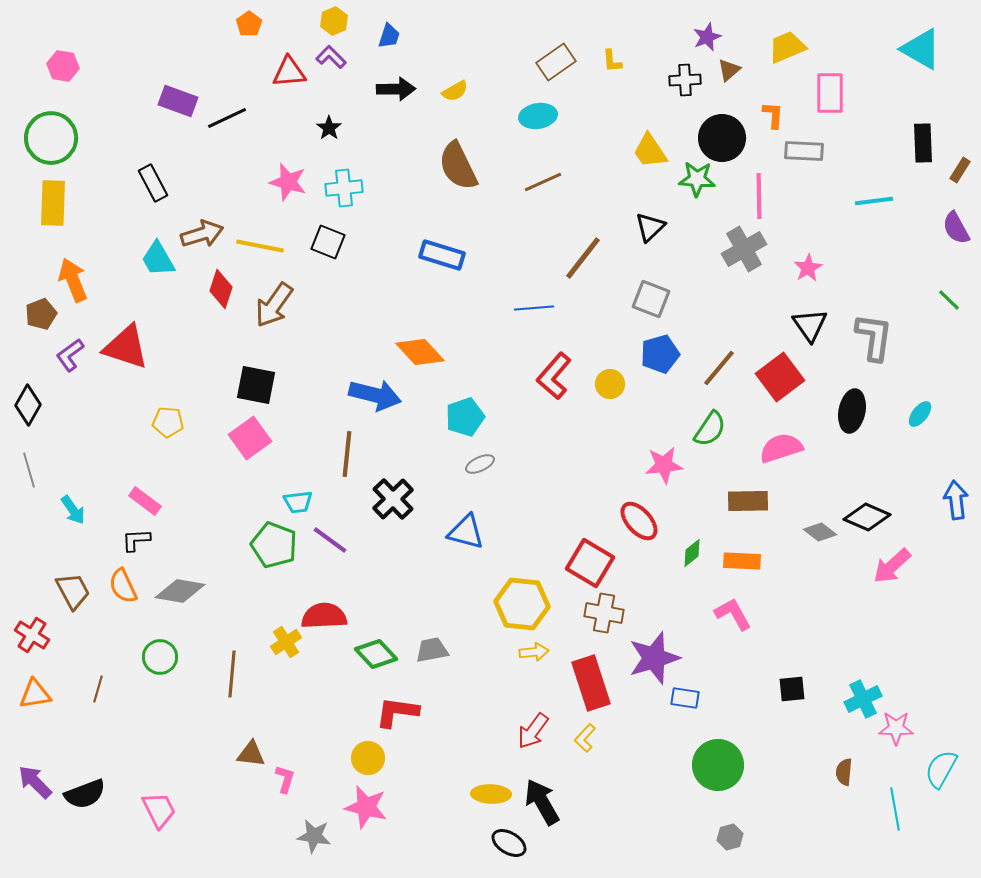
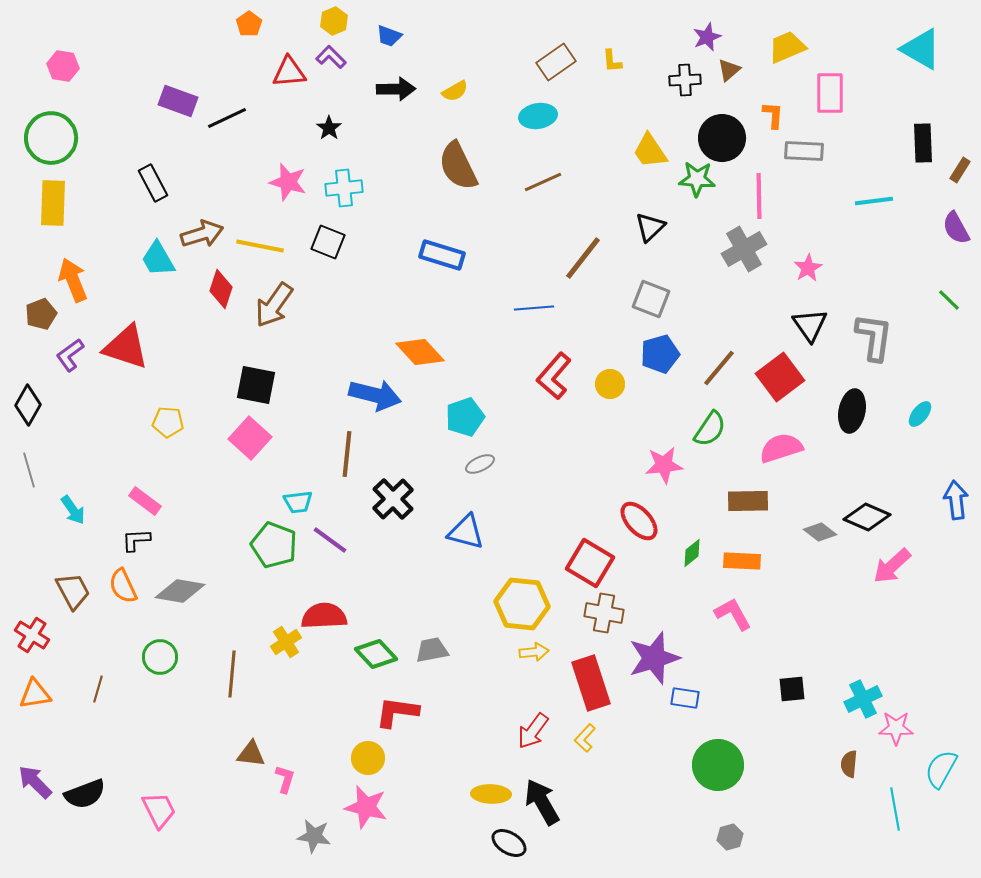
blue trapezoid at (389, 36): rotated 92 degrees clockwise
pink square at (250, 438): rotated 12 degrees counterclockwise
brown semicircle at (844, 772): moved 5 px right, 8 px up
